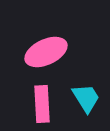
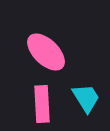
pink ellipse: rotated 69 degrees clockwise
